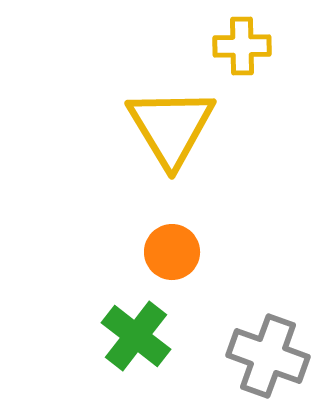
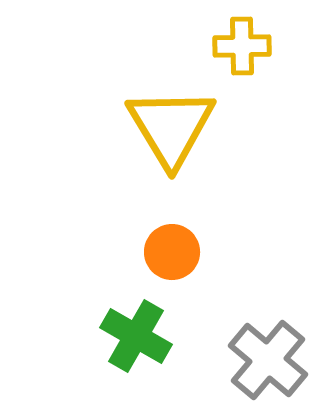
green cross: rotated 8 degrees counterclockwise
gray cross: moved 4 px down; rotated 20 degrees clockwise
